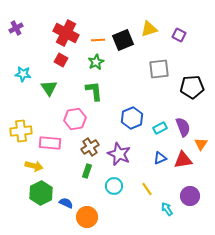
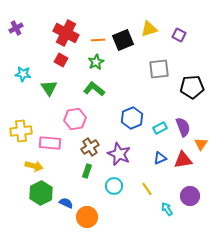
green L-shape: moved 2 px up; rotated 45 degrees counterclockwise
